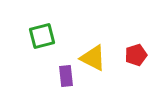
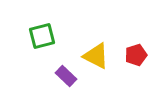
yellow triangle: moved 3 px right, 2 px up
purple rectangle: rotated 40 degrees counterclockwise
